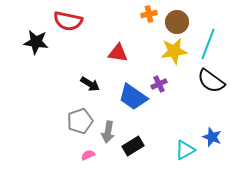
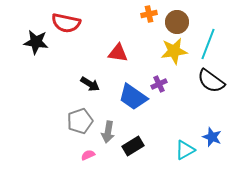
red semicircle: moved 2 px left, 2 px down
